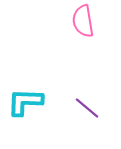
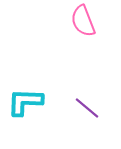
pink semicircle: rotated 12 degrees counterclockwise
